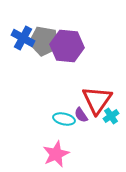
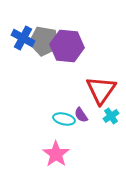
red triangle: moved 4 px right, 10 px up
pink star: rotated 12 degrees counterclockwise
